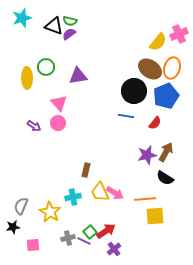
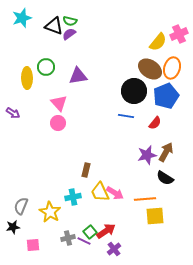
purple arrow: moved 21 px left, 13 px up
